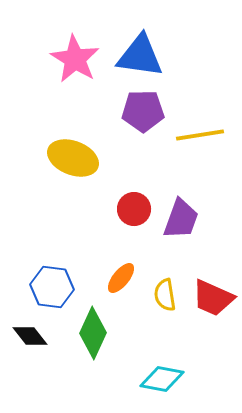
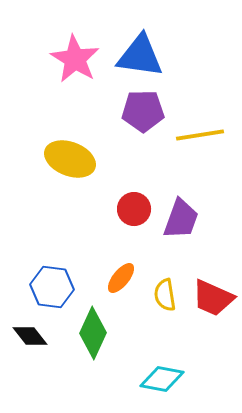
yellow ellipse: moved 3 px left, 1 px down
